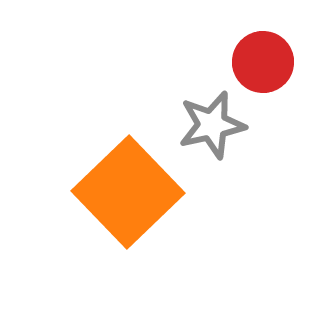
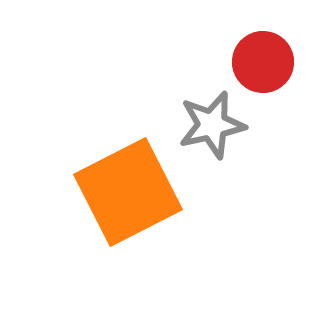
orange square: rotated 17 degrees clockwise
